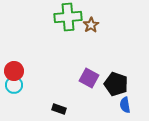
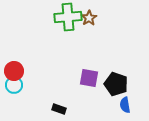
brown star: moved 2 px left, 7 px up
purple square: rotated 18 degrees counterclockwise
